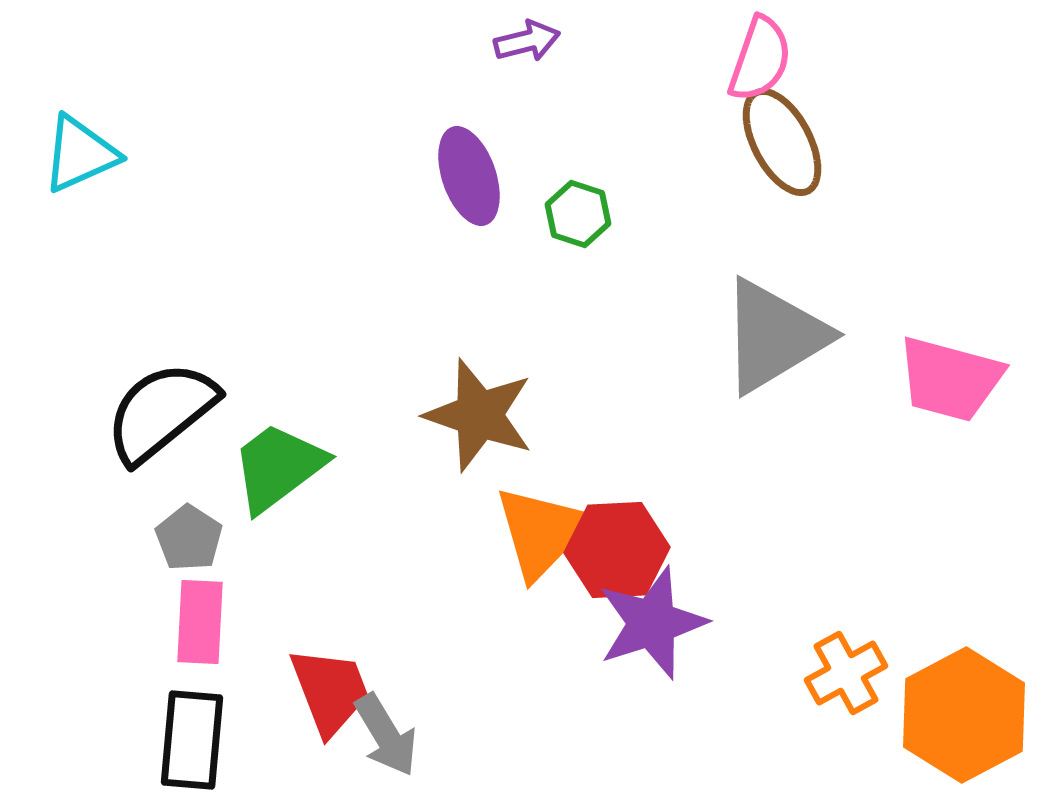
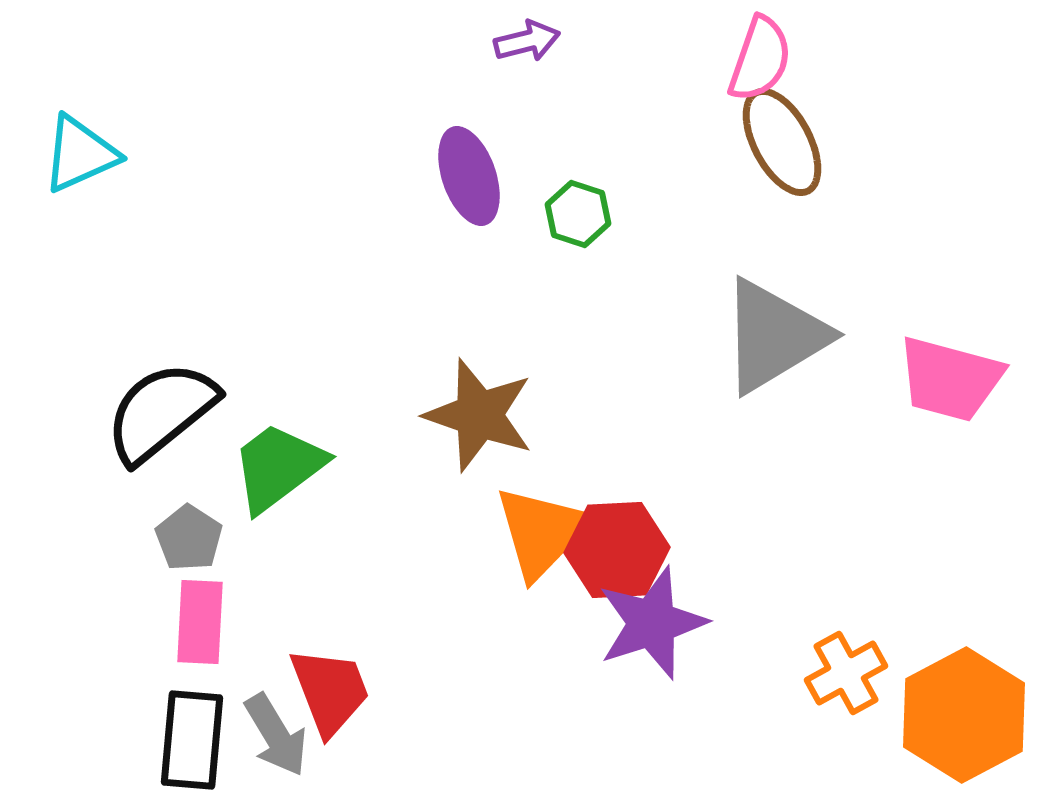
gray arrow: moved 110 px left
